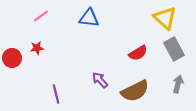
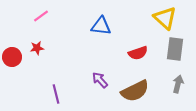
blue triangle: moved 12 px right, 8 px down
gray rectangle: moved 1 px right; rotated 35 degrees clockwise
red semicircle: rotated 12 degrees clockwise
red circle: moved 1 px up
